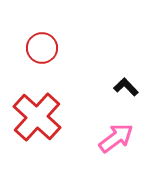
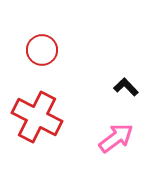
red circle: moved 2 px down
red cross: rotated 15 degrees counterclockwise
